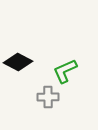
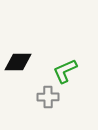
black diamond: rotated 28 degrees counterclockwise
